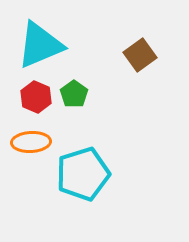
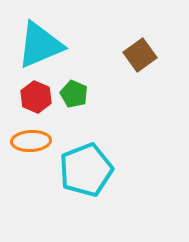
green pentagon: rotated 12 degrees counterclockwise
orange ellipse: moved 1 px up
cyan pentagon: moved 3 px right, 4 px up; rotated 4 degrees counterclockwise
